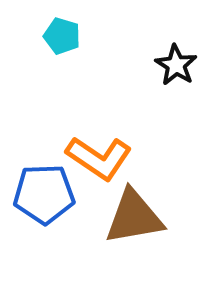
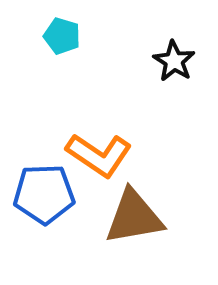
black star: moved 2 px left, 4 px up
orange L-shape: moved 3 px up
